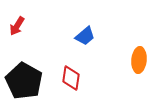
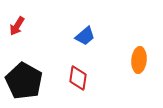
red diamond: moved 7 px right
